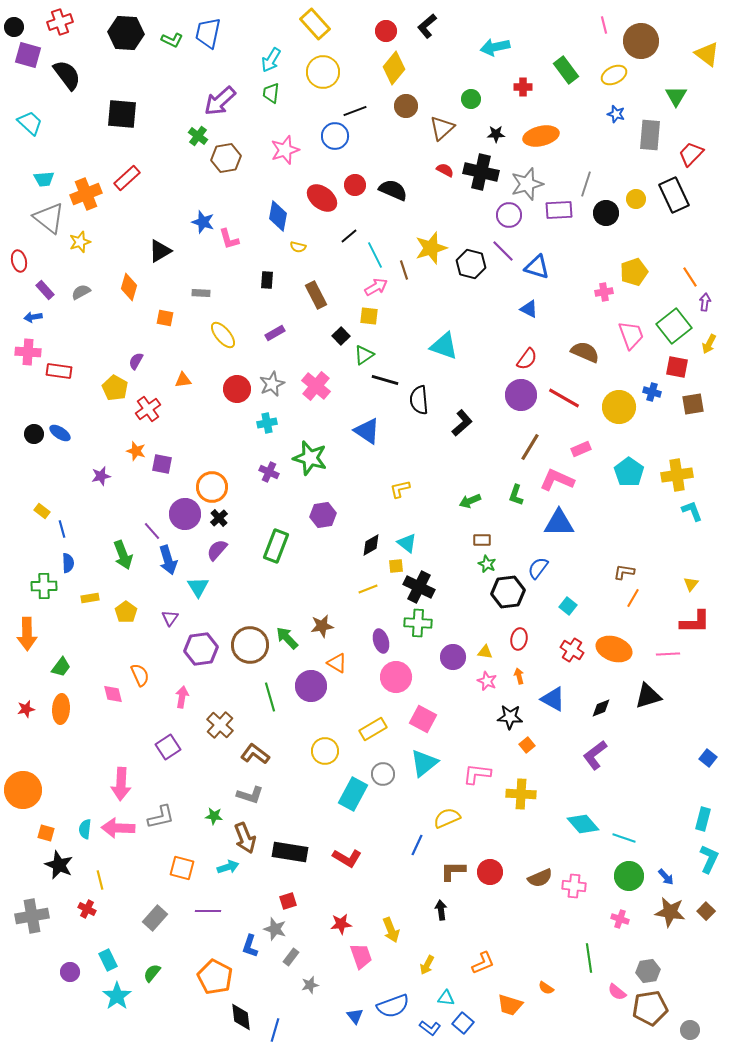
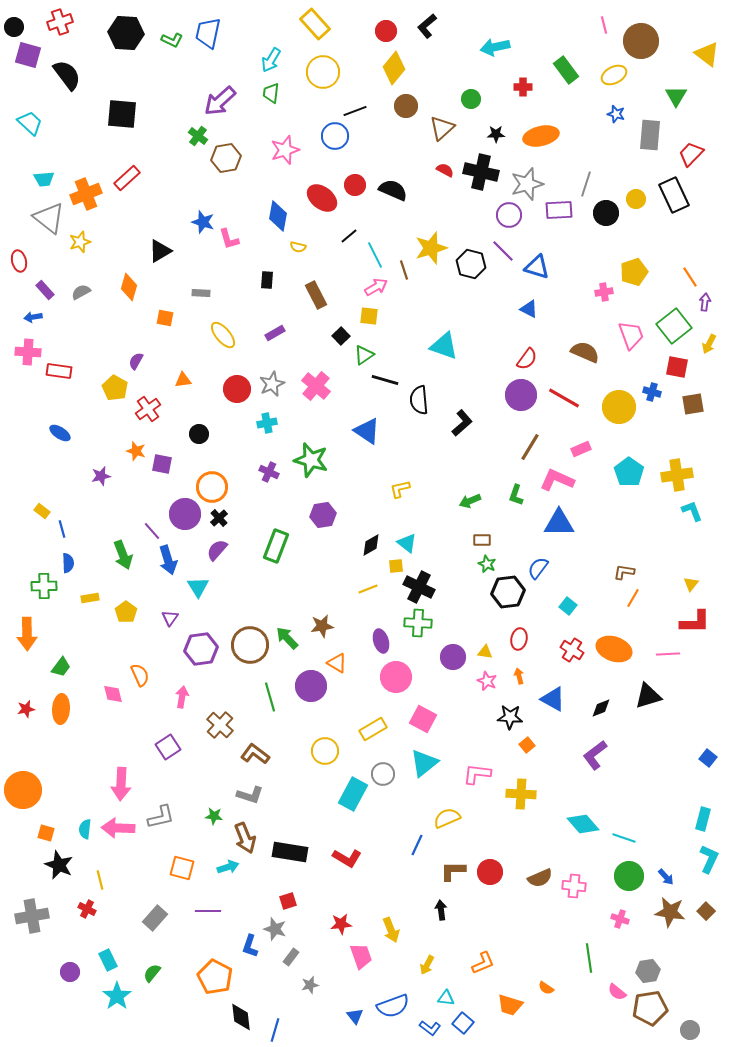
black circle at (34, 434): moved 165 px right
green star at (310, 458): moved 1 px right, 2 px down
